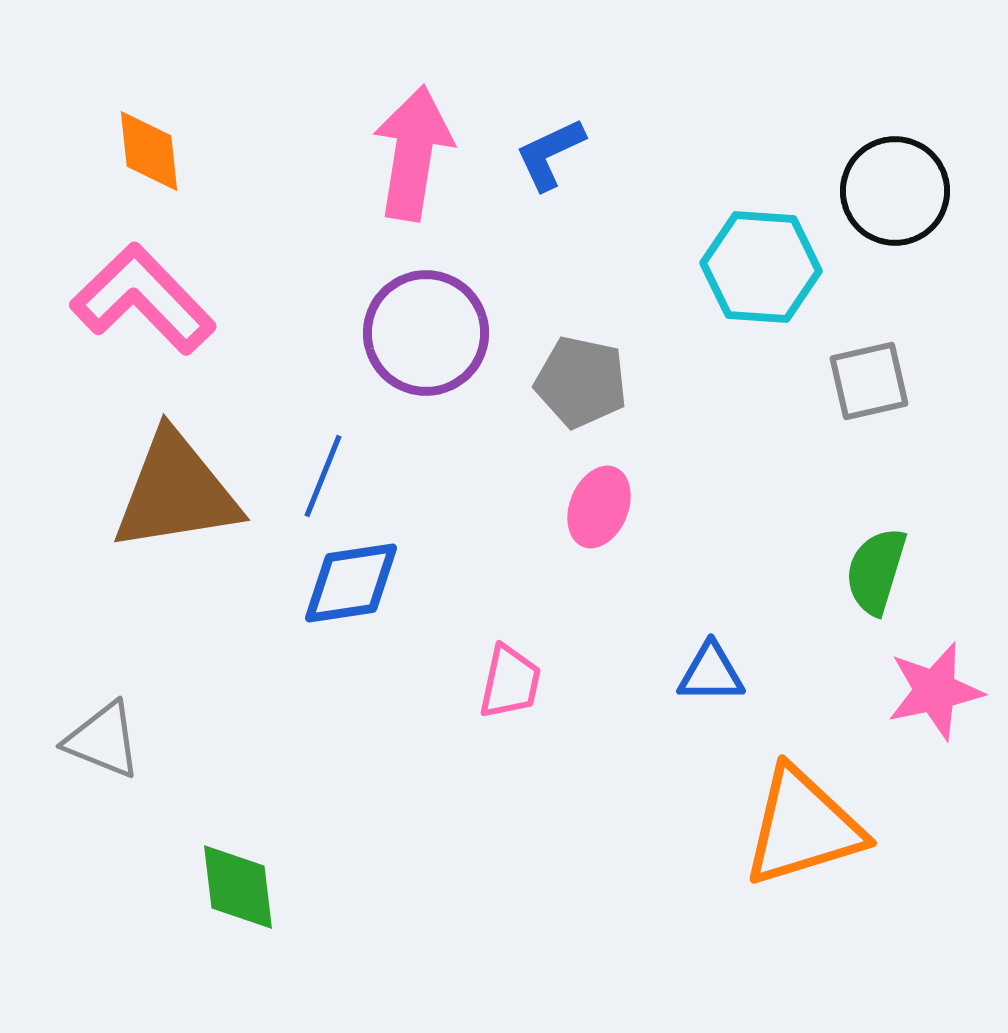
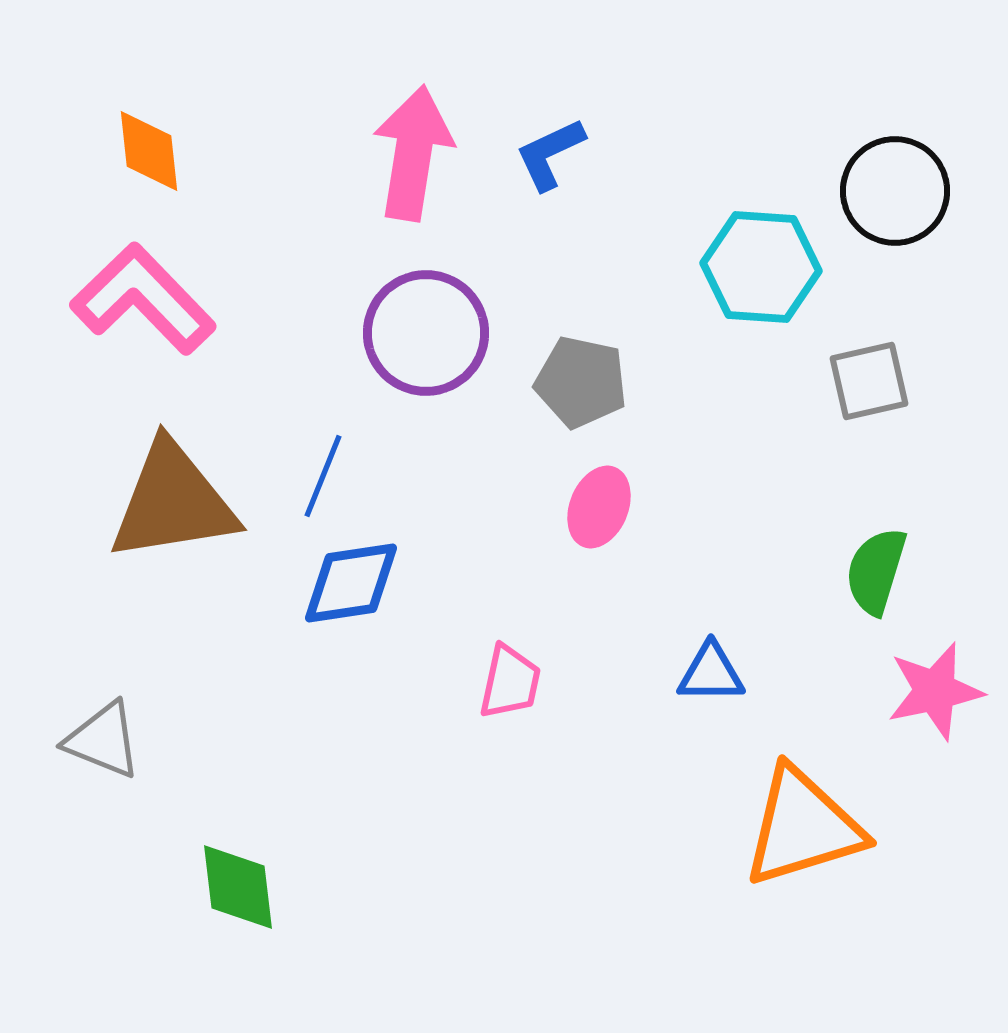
brown triangle: moved 3 px left, 10 px down
